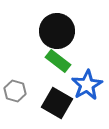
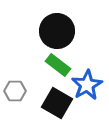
green rectangle: moved 4 px down
gray hexagon: rotated 15 degrees counterclockwise
